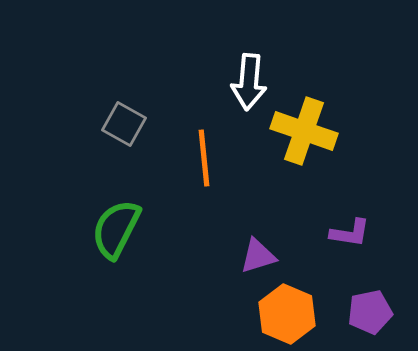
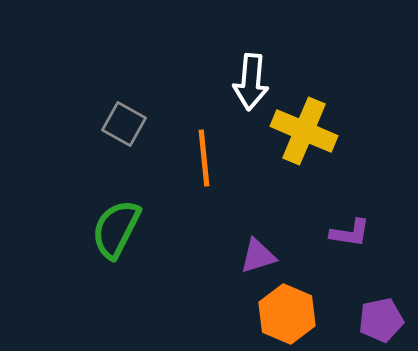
white arrow: moved 2 px right
yellow cross: rotated 4 degrees clockwise
purple pentagon: moved 11 px right, 8 px down
